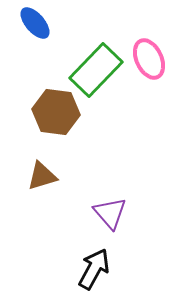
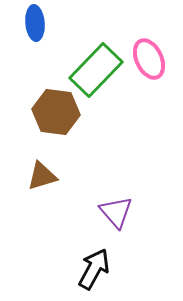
blue ellipse: rotated 36 degrees clockwise
purple triangle: moved 6 px right, 1 px up
